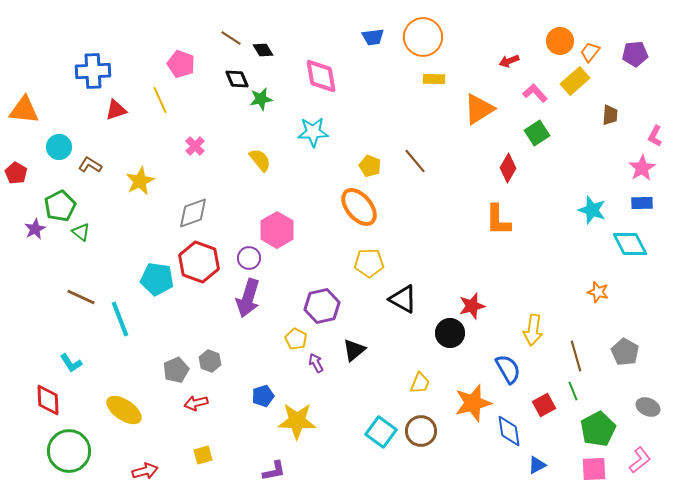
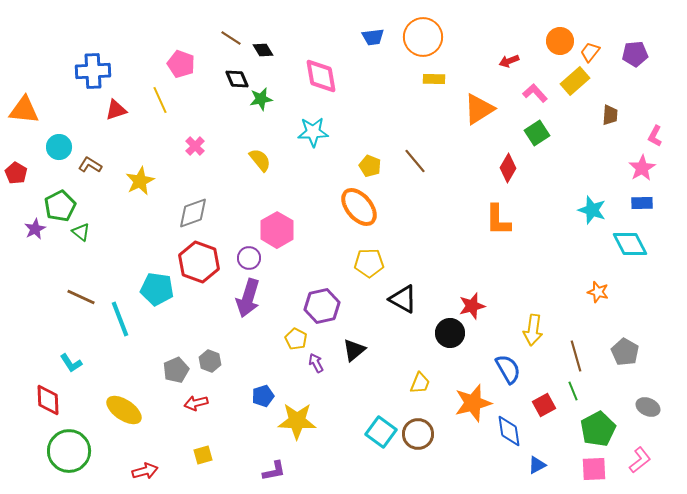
cyan pentagon at (157, 279): moved 10 px down
brown circle at (421, 431): moved 3 px left, 3 px down
